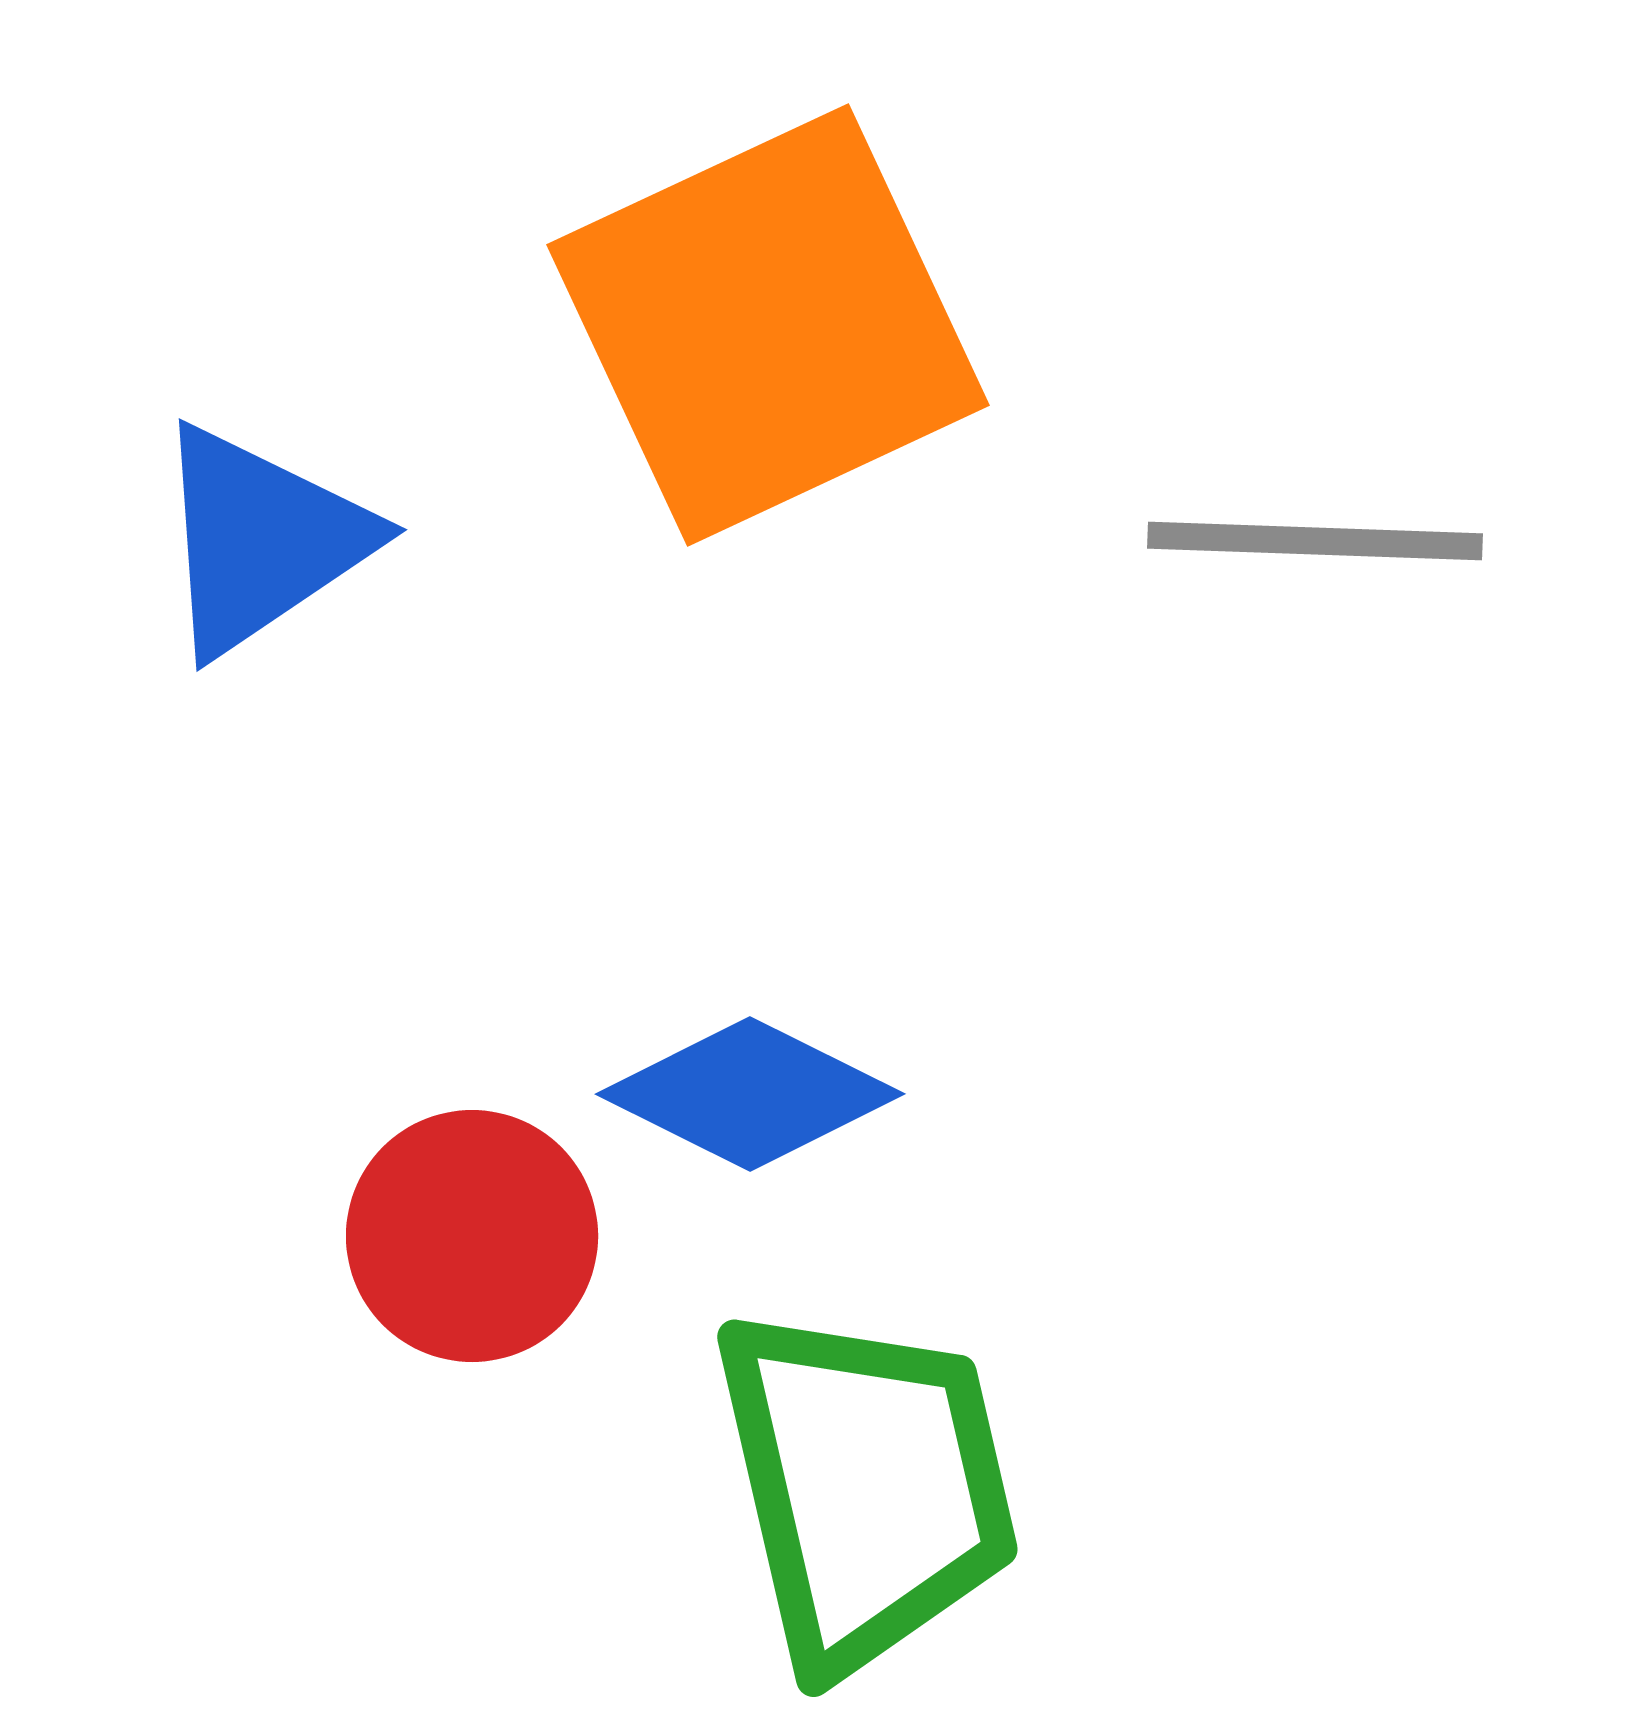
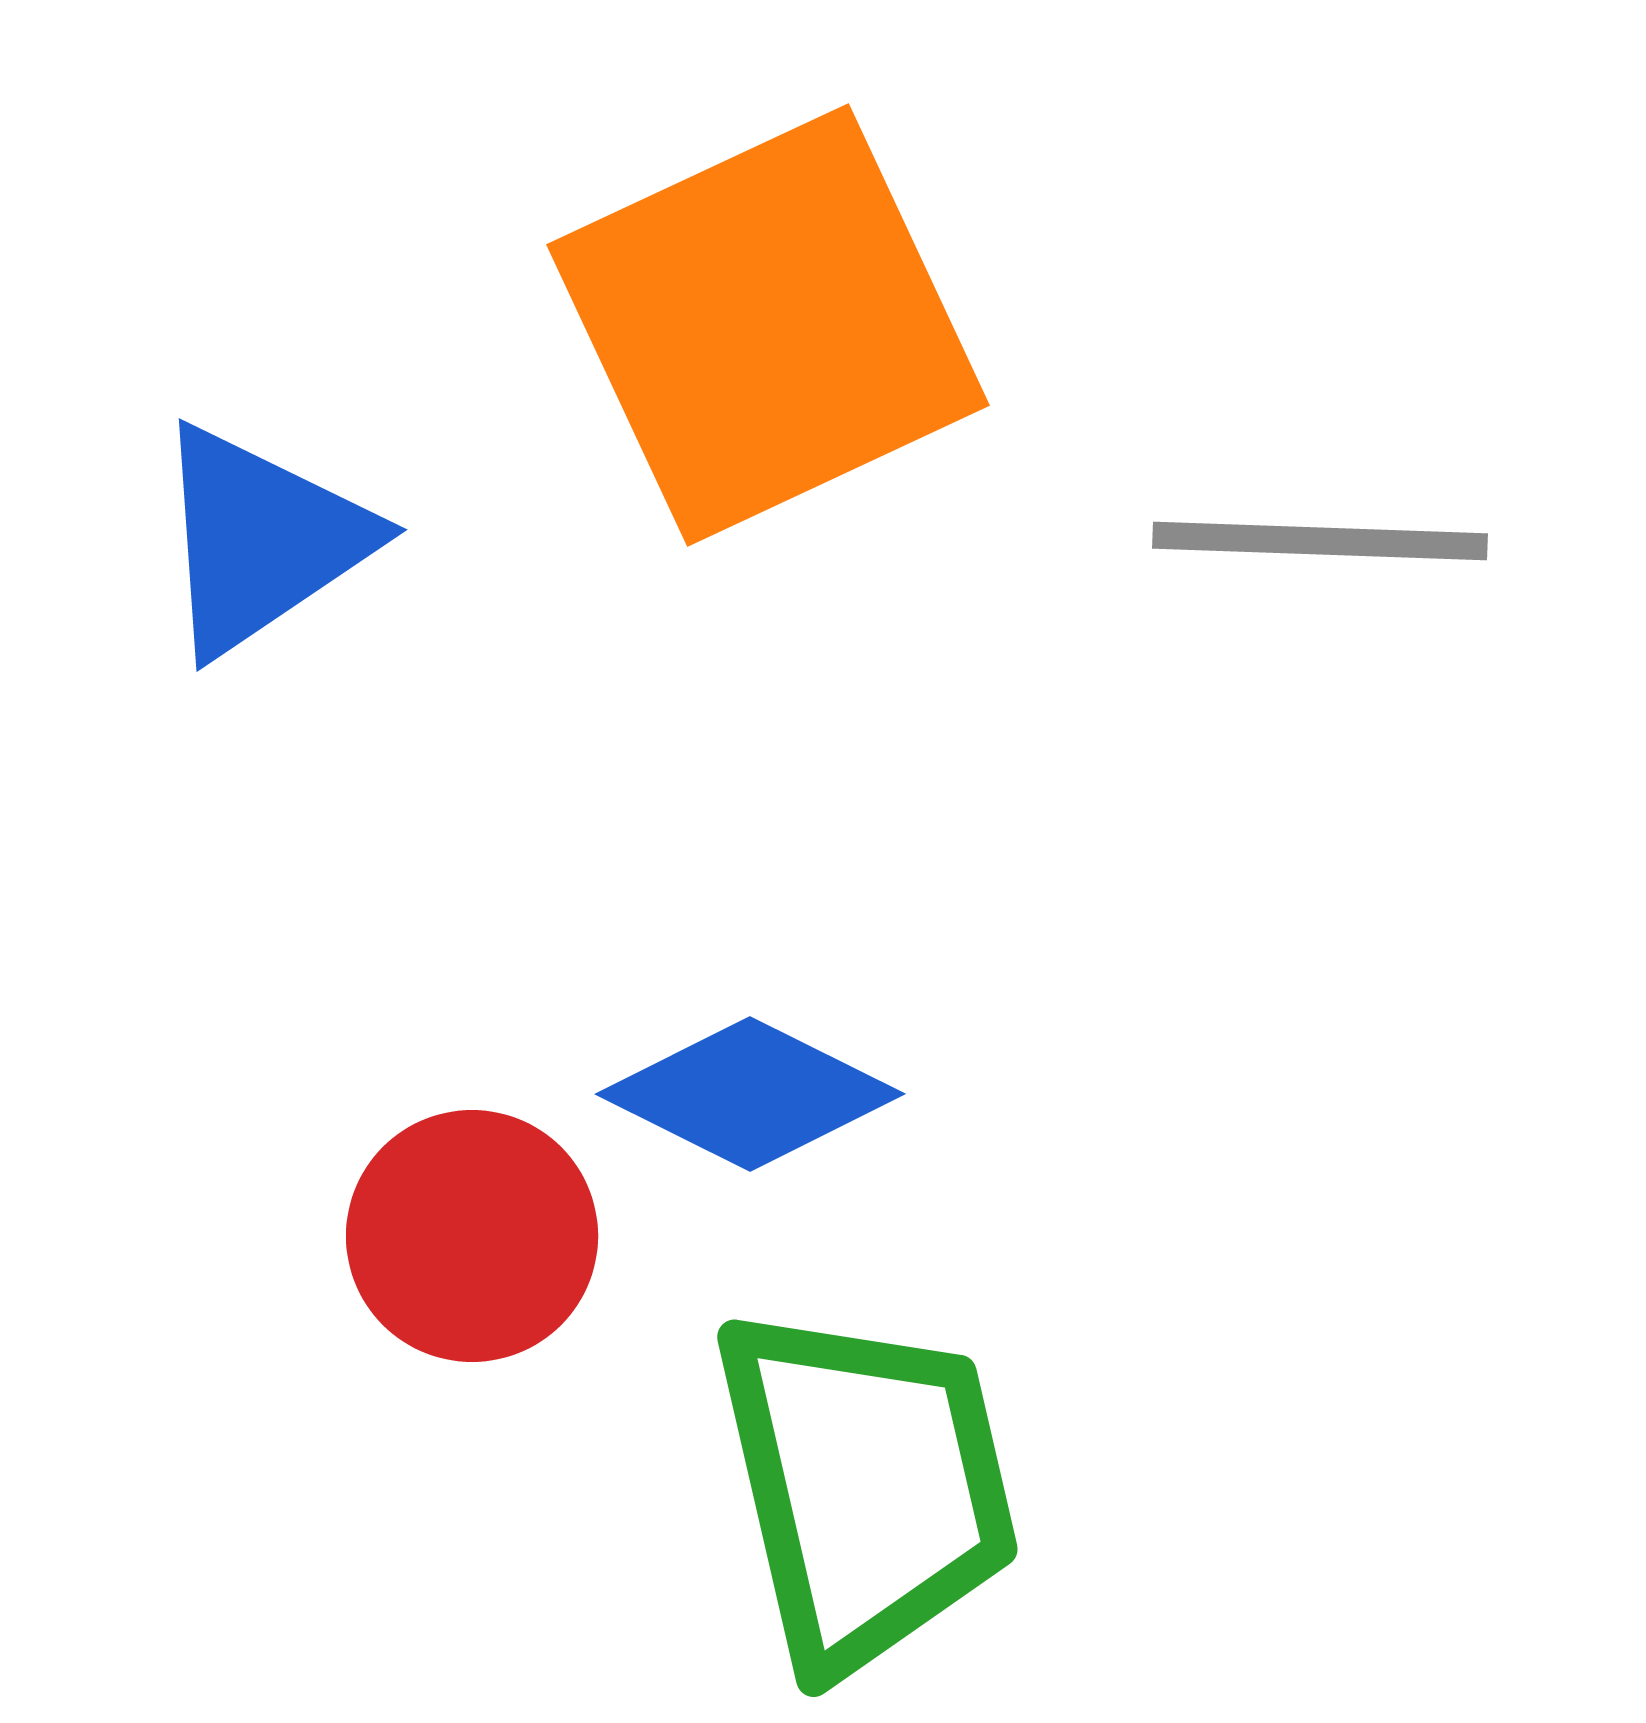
gray line: moved 5 px right
